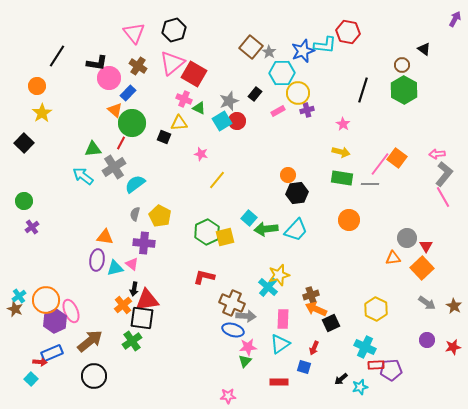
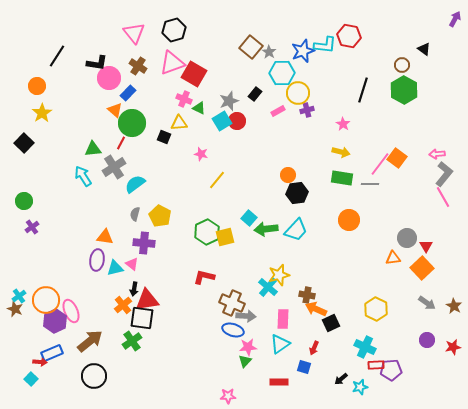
red hexagon at (348, 32): moved 1 px right, 4 px down
pink triangle at (172, 63): rotated 20 degrees clockwise
cyan arrow at (83, 176): rotated 20 degrees clockwise
brown cross at (311, 295): moved 4 px left; rotated 28 degrees clockwise
